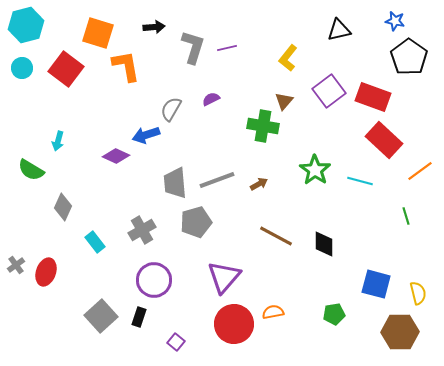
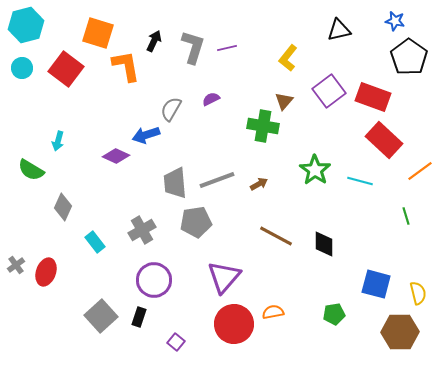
black arrow at (154, 27): moved 14 px down; rotated 60 degrees counterclockwise
gray pentagon at (196, 222): rotated 8 degrees clockwise
